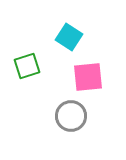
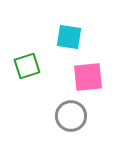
cyan square: rotated 24 degrees counterclockwise
